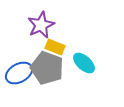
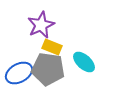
yellow rectangle: moved 3 px left
cyan ellipse: moved 1 px up
gray pentagon: moved 1 px right, 1 px down; rotated 12 degrees counterclockwise
